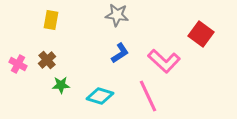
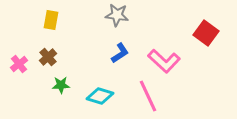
red square: moved 5 px right, 1 px up
brown cross: moved 1 px right, 3 px up
pink cross: moved 1 px right; rotated 24 degrees clockwise
